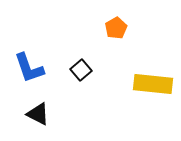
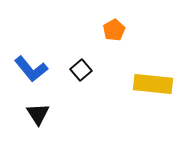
orange pentagon: moved 2 px left, 2 px down
blue L-shape: moved 2 px right, 1 px down; rotated 20 degrees counterclockwise
black triangle: rotated 30 degrees clockwise
